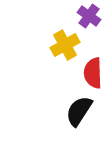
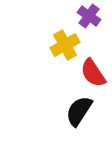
red semicircle: rotated 32 degrees counterclockwise
